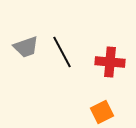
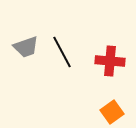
red cross: moved 1 px up
orange square: moved 10 px right; rotated 10 degrees counterclockwise
